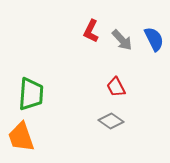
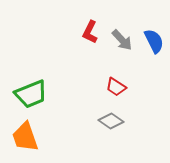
red L-shape: moved 1 px left, 1 px down
blue semicircle: moved 2 px down
red trapezoid: rotated 30 degrees counterclockwise
green trapezoid: rotated 64 degrees clockwise
orange trapezoid: moved 4 px right
